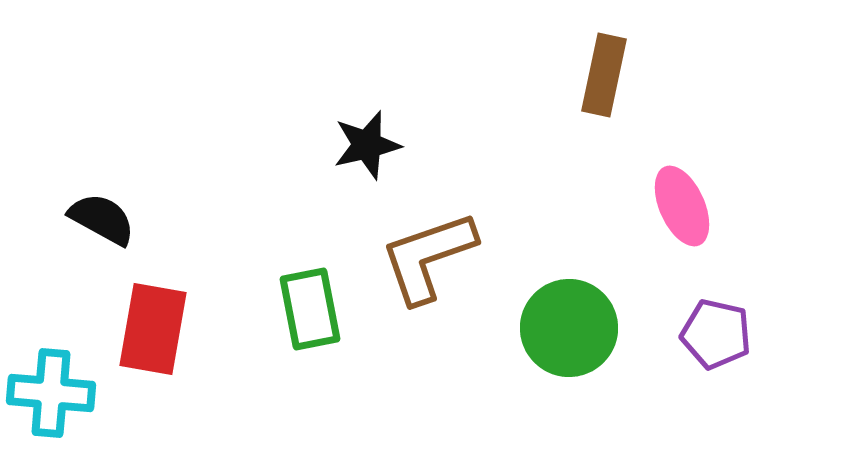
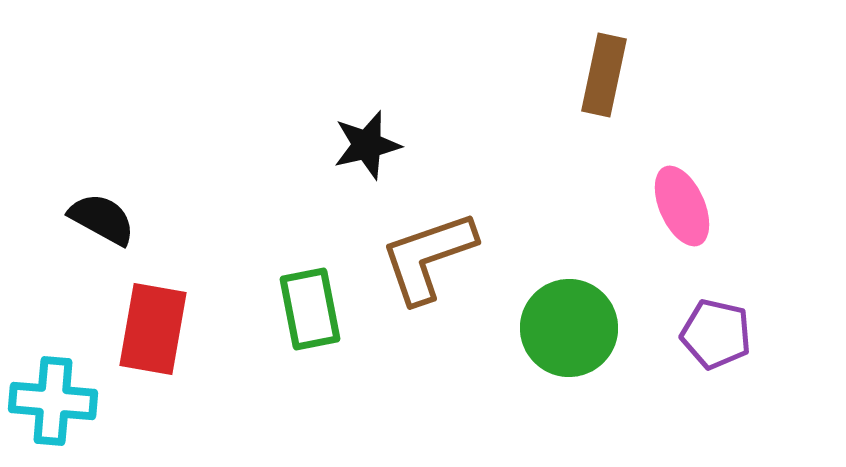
cyan cross: moved 2 px right, 8 px down
